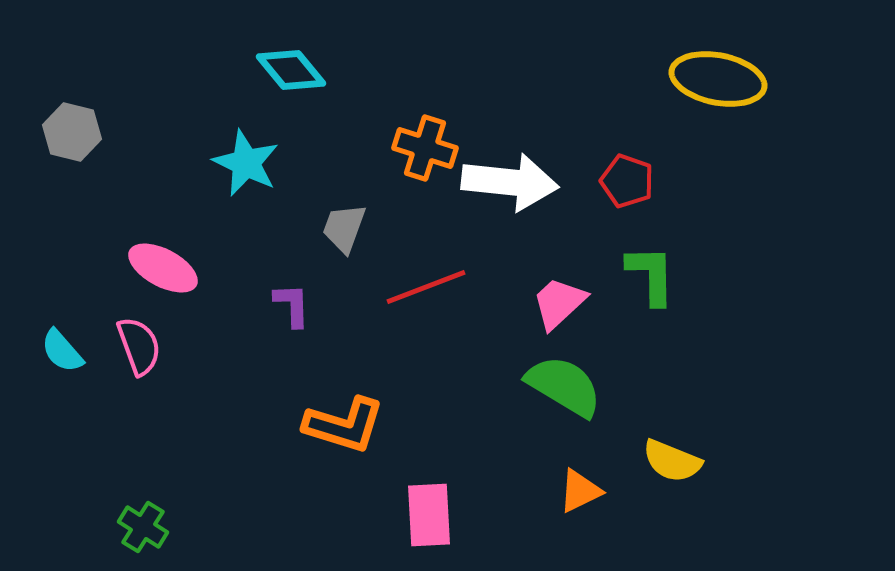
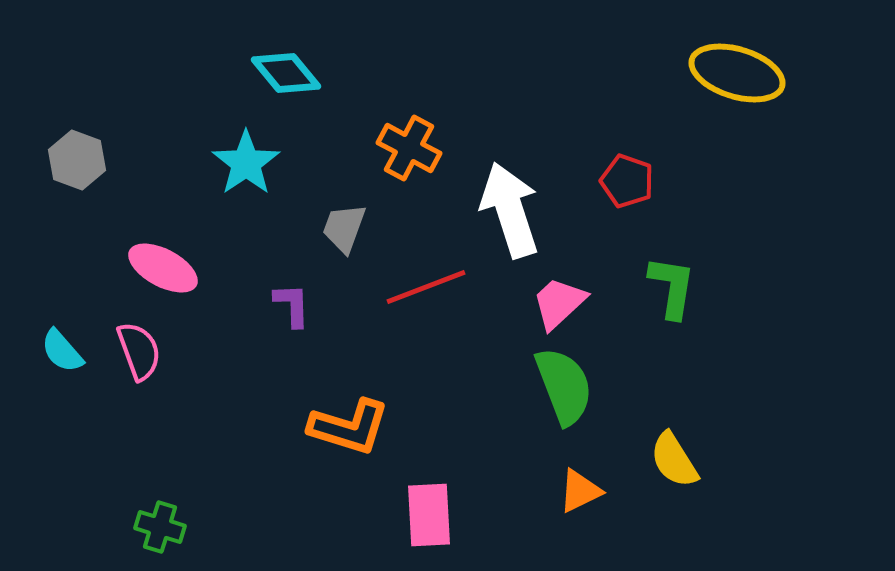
cyan diamond: moved 5 px left, 3 px down
yellow ellipse: moved 19 px right, 6 px up; rotated 6 degrees clockwise
gray hexagon: moved 5 px right, 28 px down; rotated 6 degrees clockwise
orange cross: moved 16 px left; rotated 10 degrees clockwise
cyan star: rotated 12 degrees clockwise
white arrow: moved 28 px down; rotated 114 degrees counterclockwise
green L-shape: moved 21 px right, 12 px down; rotated 10 degrees clockwise
pink semicircle: moved 5 px down
green semicircle: rotated 38 degrees clockwise
orange L-shape: moved 5 px right, 2 px down
yellow semicircle: moved 2 px right, 1 px up; rotated 36 degrees clockwise
green cross: moved 17 px right; rotated 15 degrees counterclockwise
